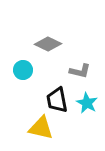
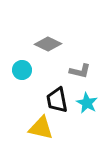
cyan circle: moved 1 px left
